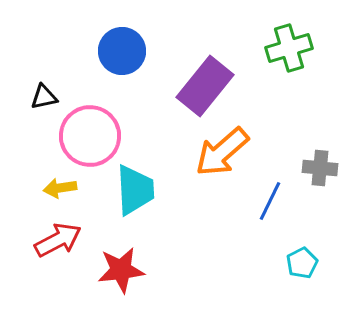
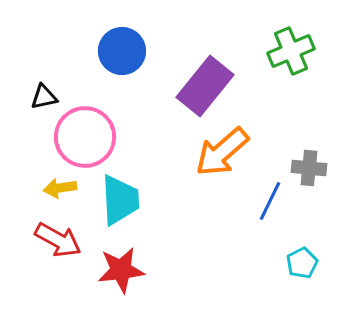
green cross: moved 2 px right, 3 px down; rotated 6 degrees counterclockwise
pink circle: moved 5 px left, 1 px down
gray cross: moved 11 px left
cyan trapezoid: moved 15 px left, 10 px down
red arrow: rotated 57 degrees clockwise
